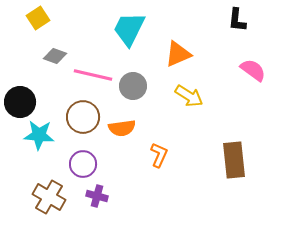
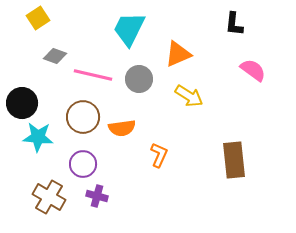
black L-shape: moved 3 px left, 4 px down
gray circle: moved 6 px right, 7 px up
black circle: moved 2 px right, 1 px down
cyan star: moved 1 px left, 2 px down
